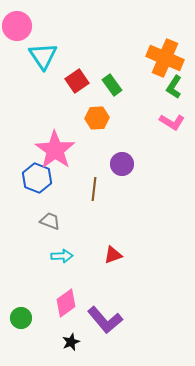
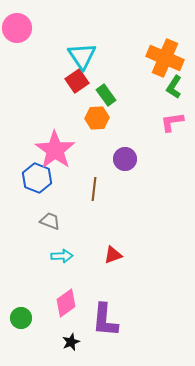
pink circle: moved 2 px down
cyan triangle: moved 39 px right
green rectangle: moved 6 px left, 10 px down
pink L-shape: rotated 140 degrees clockwise
purple circle: moved 3 px right, 5 px up
purple L-shape: rotated 45 degrees clockwise
